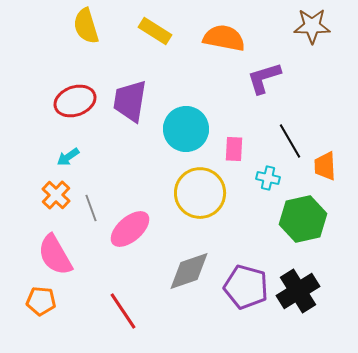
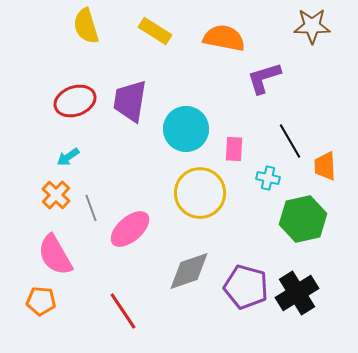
black cross: moved 1 px left, 2 px down
